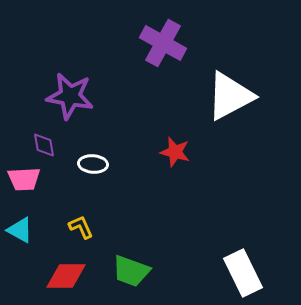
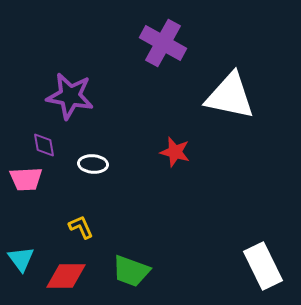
white triangle: rotated 40 degrees clockwise
pink trapezoid: moved 2 px right
cyan triangle: moved 1 px right, 29 px down; rotated 24 degrees clockwise
white rectangle: moved 20 px right, 7 px up
